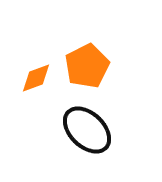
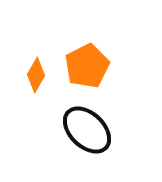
orange diamond: moved 3 px up; rotated 40 degrees counterclockwise
